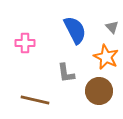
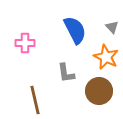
brown line: rotated 64 degrees clockwise
